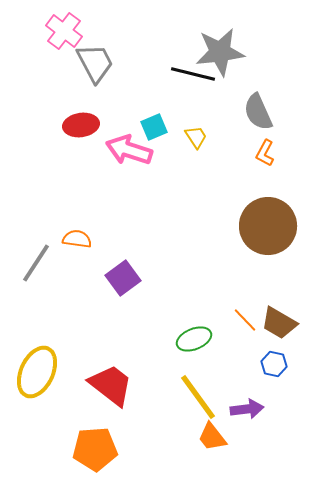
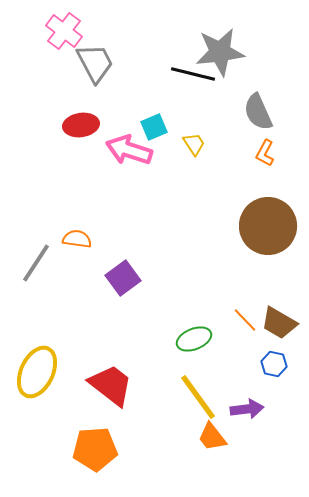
yellow trapezoid: moved 2 px left, 7 px down
